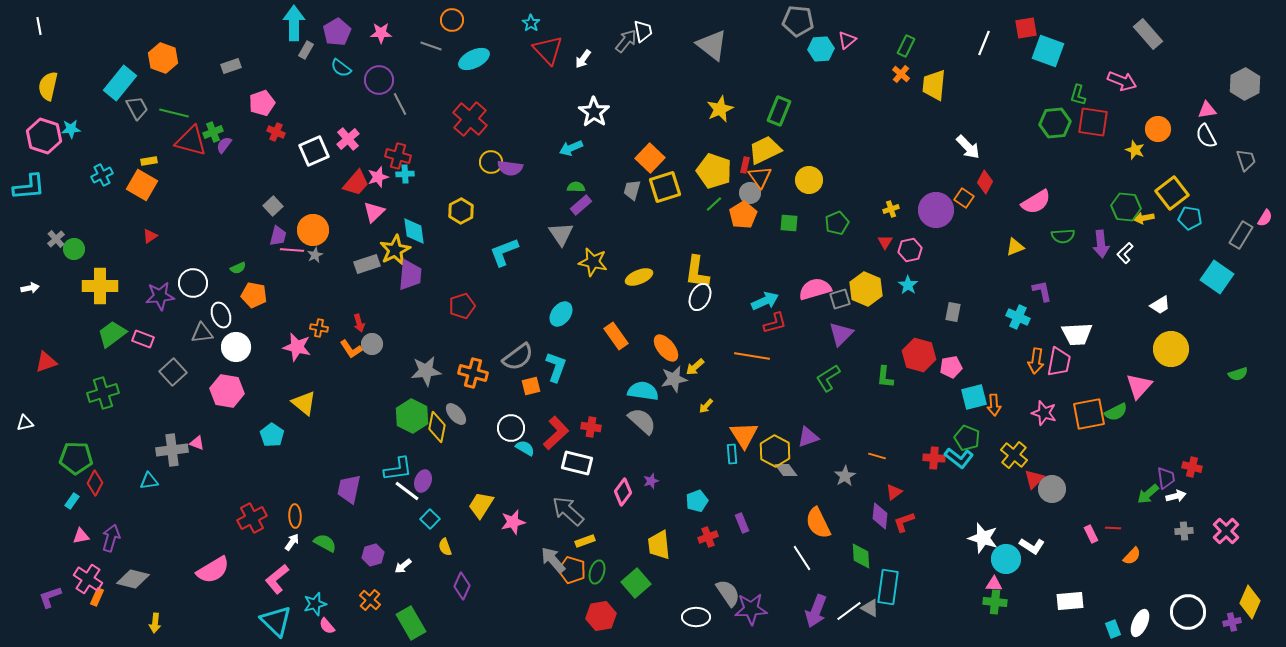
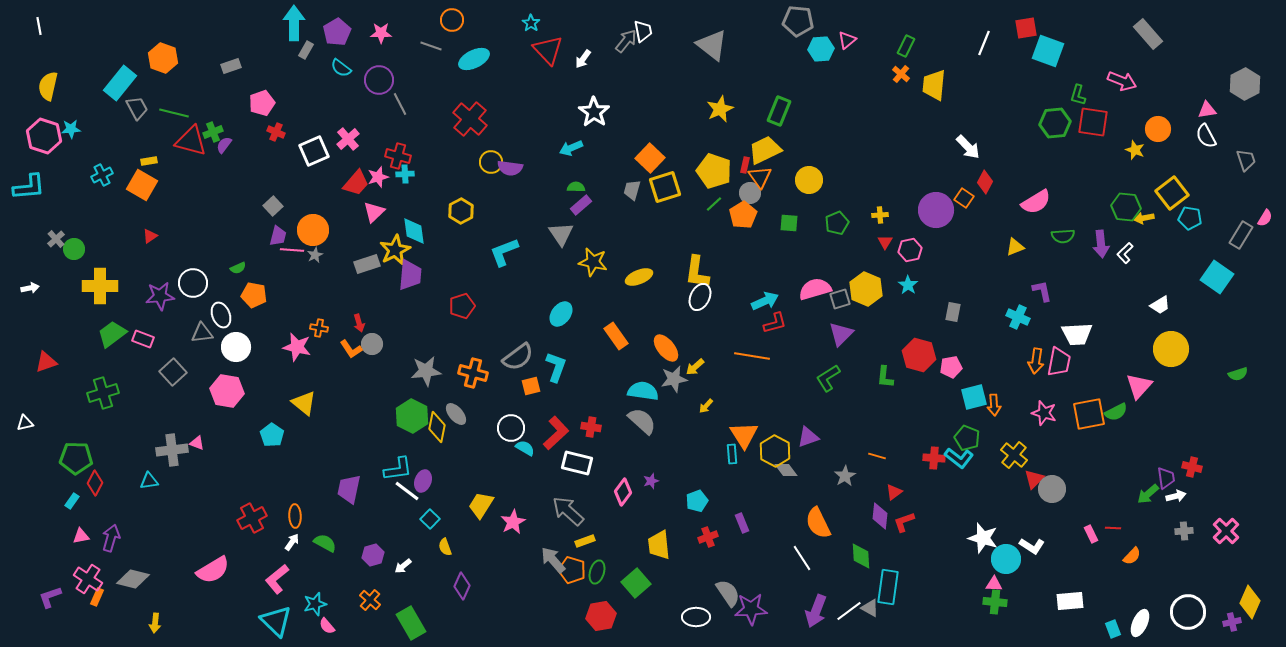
yellow cross at (891, 209): moved 11 px left, 6 px down; rotated 14 degrees clockwise
pink star at (513, 522): rotated 15 degrees counterclockwise
